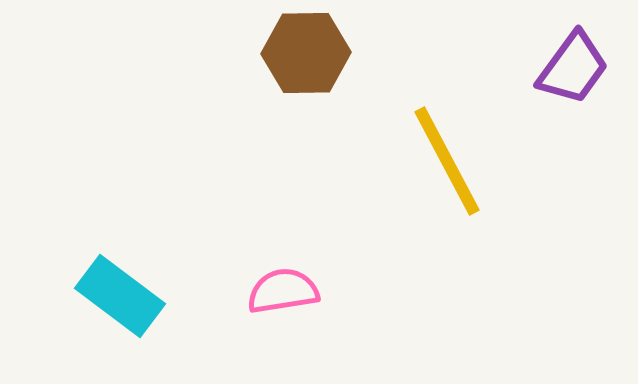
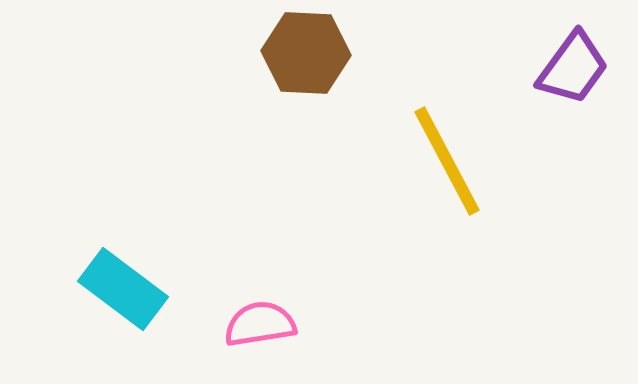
brown hexagon: rotated 4 degrees clockwise
pink semicircle: moved 23 px left, 33 px down
cyan rectangle: moved 3 px right, 7 px up
